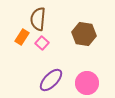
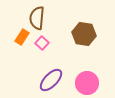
brown semicircle: moved 1 px left, 1 px up
